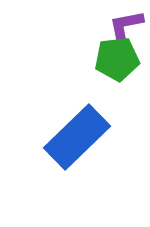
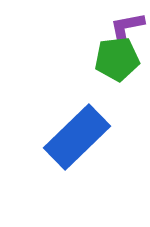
purple L-shape: moved 1 px right, 2 px down
